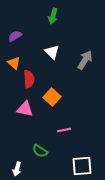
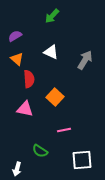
green arrow: moved 1 px left; rotated 28 degrees clockwise
white triangle: moved 1 px left; rotated 21 degrees counterclockwise
orange triangle: moved 3 px right, 4 px up
orange square: moved 3 px right
white square: moved 6 px up
